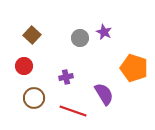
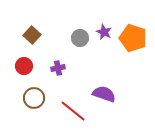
orange pentagon: moved 1 px left, 30 px up
purple cross: moved 8 px left, 9 px up
purple semicircle: rotated 40 degrees counterclockwise
red line: rotated 20 degrees clockwise
